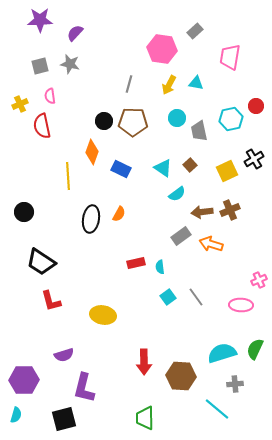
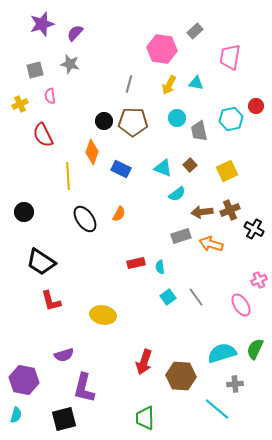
purple star at (40, 20): moved 2 px right, 4 px down; rotated 15 degrees counterclockwise
gray square at (40, 66): moved 5 px left, 4 px down
red semicircle at (42, 126): moved 1 px right, 9 px down; rotated 15 degrees counterclockwise
black cross at (254, 159): moved 70 px down; rotated 30 degrees counterclockwise
cyan triangle at (163, 168): rotated 12 degrees counterclockwise
black ellipse at (91, 219): moved 6 px left; rotated 44 degrees counterclockwise
gray rectangle at (181, 236): rotated 18 degrees clockwise
pink ellipse at (241, 305): rotated 55 degrees clockwise
red arrow at (144, 362): rotated 20 degrees clockwise
purple hexagon at (24, 380): rotated 12 degrees clockwise
